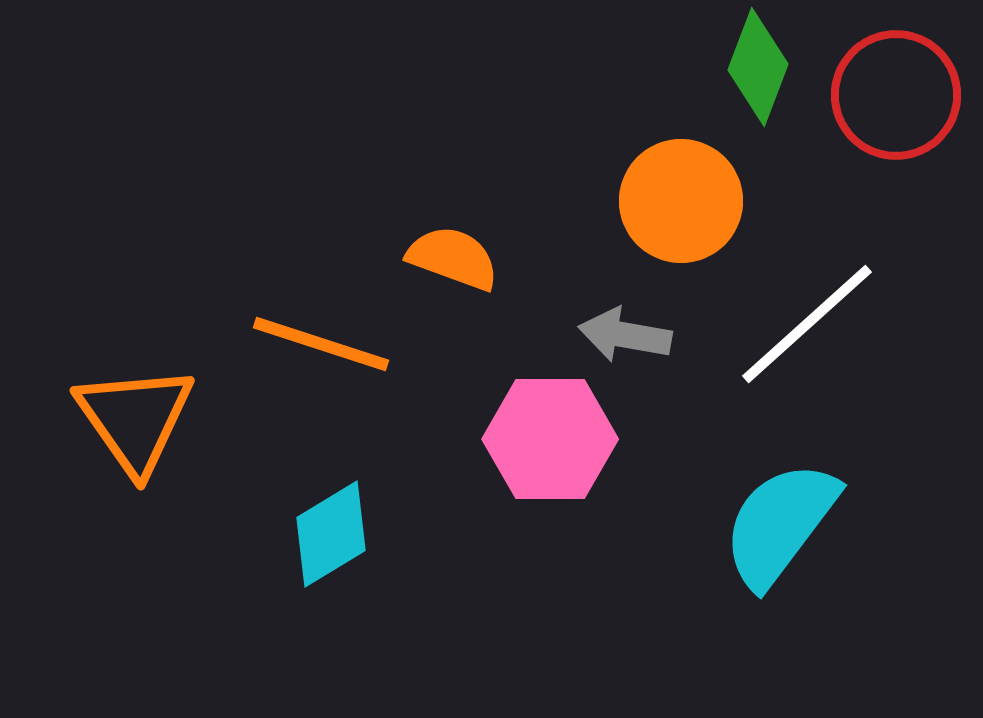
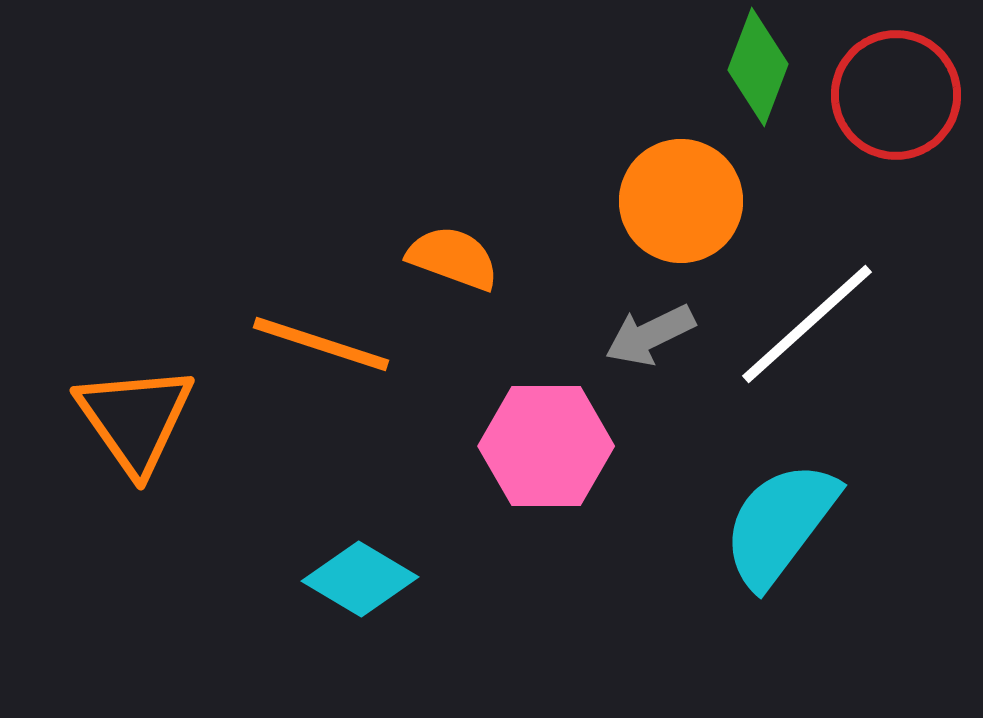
gray arrow: moved 25 px right; rotated 36 degrees counterclockwise
pink hexagon: moved 4 px left, 7 px down
cyan diamond: moved 29 px right, 45 px down; rotated 62 degrees clockwise
